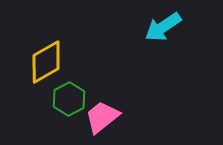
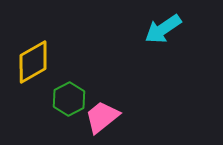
cyan arrow: moved 2 px down
yellow diamond: moved 13 px left
